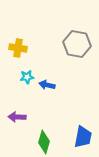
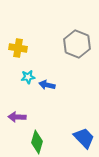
gray hexagon: rotated 12 degrees clockwise
cyan star: moved 1 px right
blue trapezoid: moved 1 px right, 1 px down; rotated 55 degrees counterclockwise
green diamond: moved 7 px left
